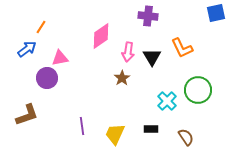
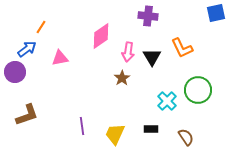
purple circle: moved 32 px left, 6 px up
